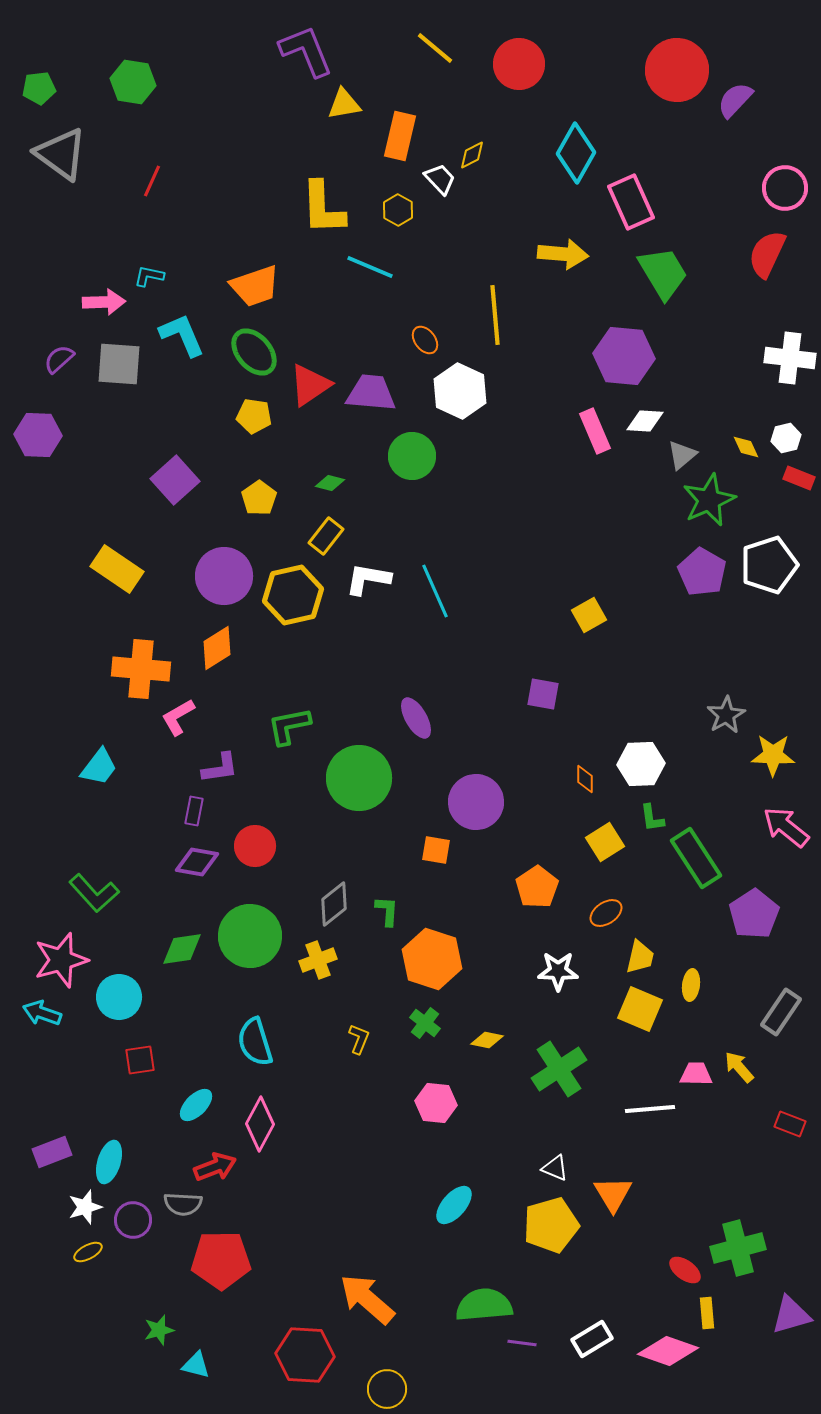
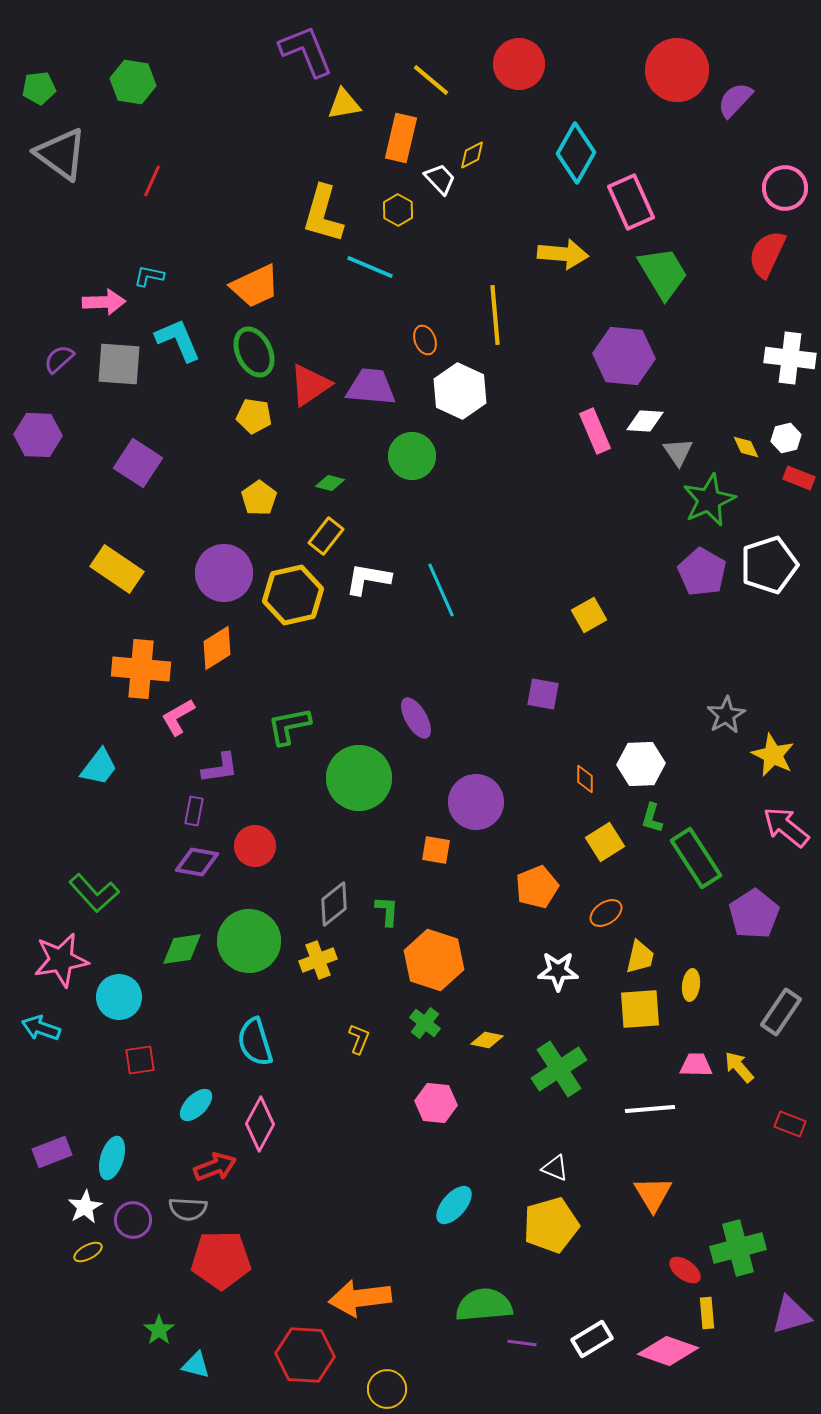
yellow line at (435, 48): moved 4 px left, 32 px down
orange rectangle at (400, 136): moved 1 px right, 2 px down
yellow L-shape at (323, 208): moved 6 px down; rotated 18 degrees clockwise
orange trapezoid at (255, 286): rotated 6 degrees counterclockwise
cyan L-shape at (182, 335): moved 4 px left, 5 px down
orange ellipse at (425, 340): rotated 16 degrees clockwise
green ellipse at (254, 352): rotated 15 degrees clockwise
purple trapezoid at (371, 393): moved 6 px up
gray triangle at (682, 455): moved 4 px left, 3 px up; rotated 24 degrees counterclockwise
purple square at (175, 480): moved 37 px left, 17 px up; rotated 15 degrees counterclockwise
purple circle at (224, 576): moved 3 px up
cyan line at (435, 591): moved 6 px right, 1 px up
yellow star at (773, 755): rotated 24 degrees clockwise
green L-shape at (652, 818): rotated 24 degrees clockwise
orange pentagon at (537, 887): rotated 12 degrees clockwise
green circle at (250, 936): moved 1 px left, 5 px down
orange hexagon at (432, 959): moved 2 px right, 1 px down
pink star at (61, 960): rotated 6 degrees clockwise
yellow square at (640, 1009): rotated 27 degrees counterclockwise
cyan arrow at (42, 1013): moved 1 px left, 15 px down
pink trapezoid at (696, 1074): moved 9 px up
cyan ellipse at (109, 1162): moved 3 px right, 4 px up
orange triangle at (613, 1194): moved 40 px right
gray semicircle at (183, 1204): moved 5 px right, 5 px down
white star at (85, 1207): rotated 12 degrees counterclockwise
orange arrow at (367, 1299): moved 7 px left, 1 px up; rotated 48 degrees counterclockwise
green star at (159, 1330): rotated 20 degrees counterclockwise
